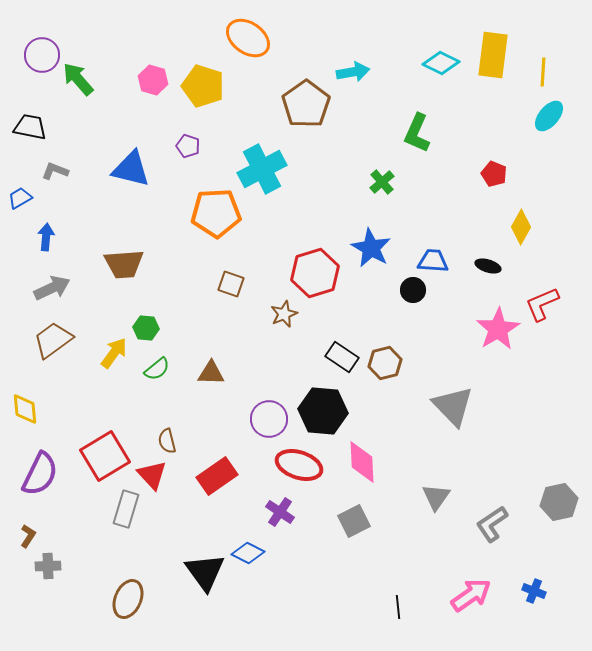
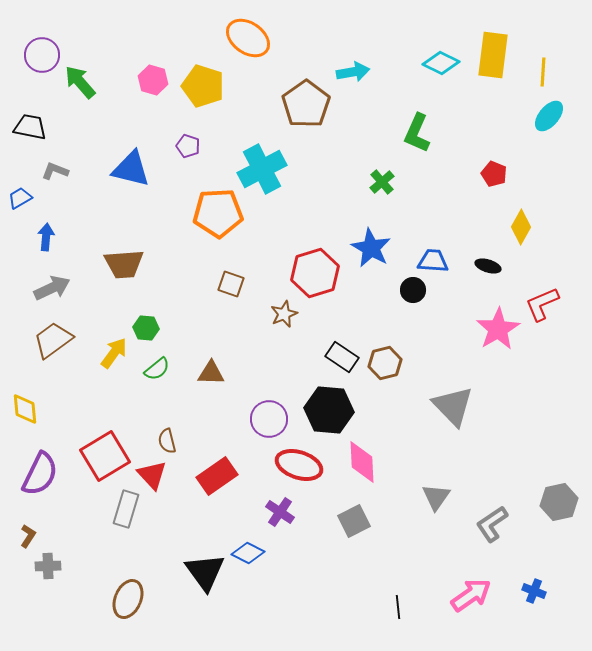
green arrow at (78, 79): moved 2 px right, 3 px down
orange pentagon at (216, 213): moved 2 px right
black hexagon at (323, 411): moved 6 px right, 1 px up
